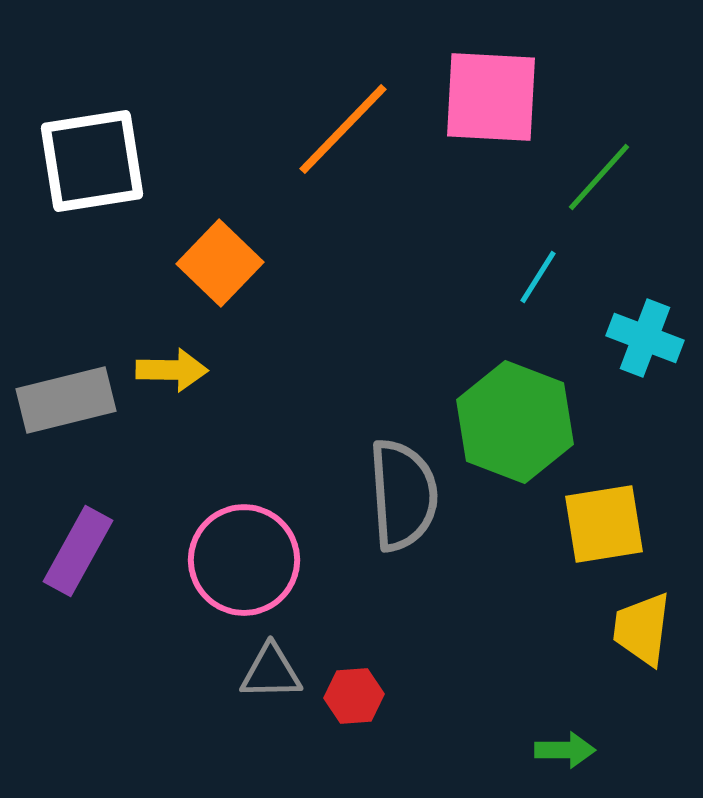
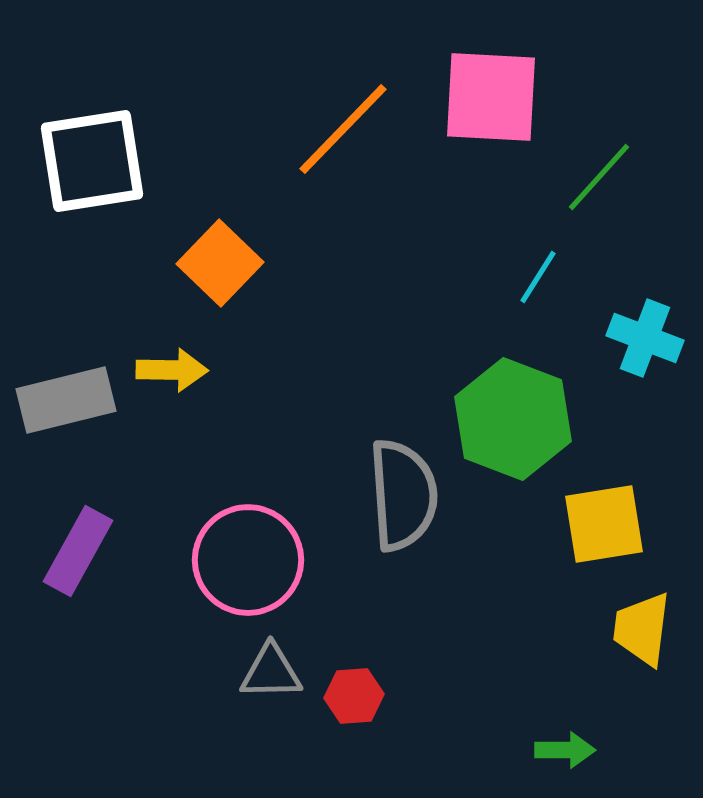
green hexagon: moved 2 px left, 3 px up
pink circle: moved 4 px right
